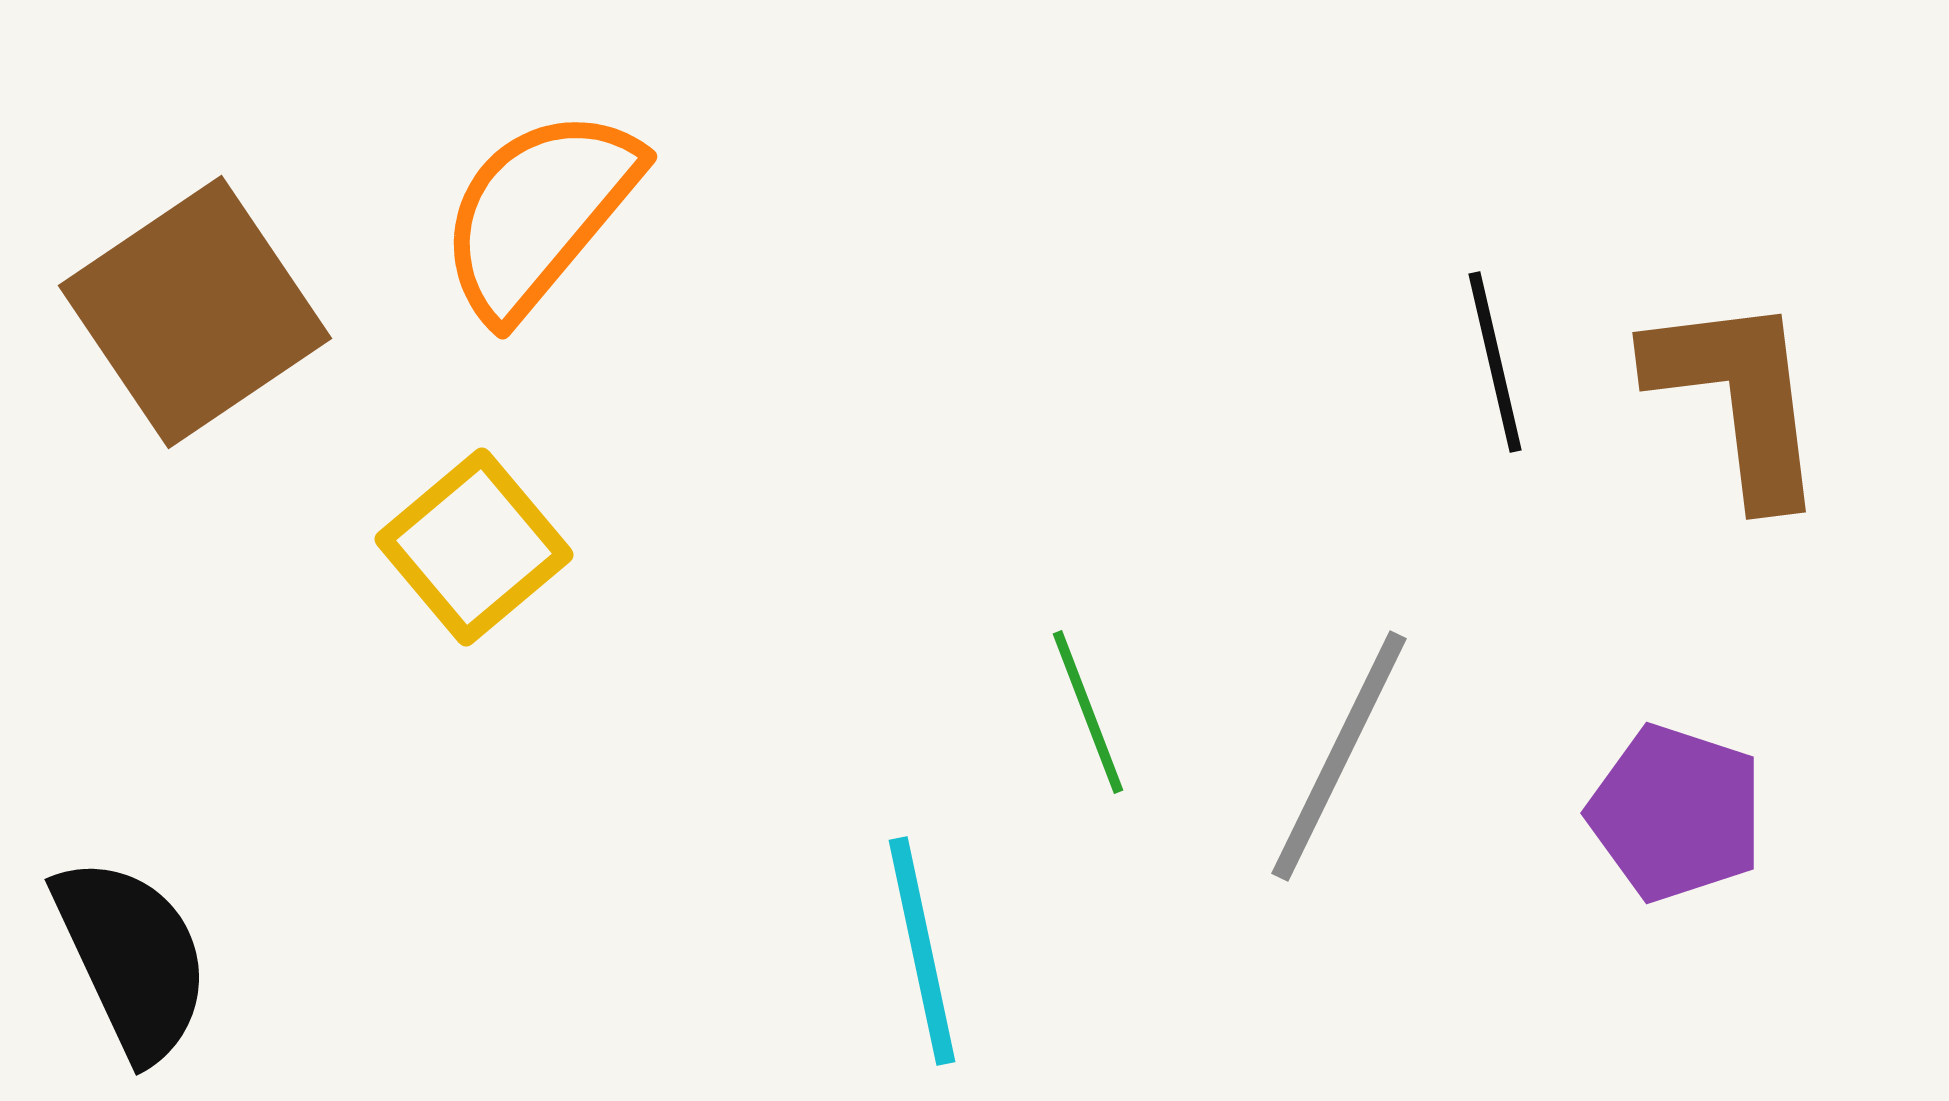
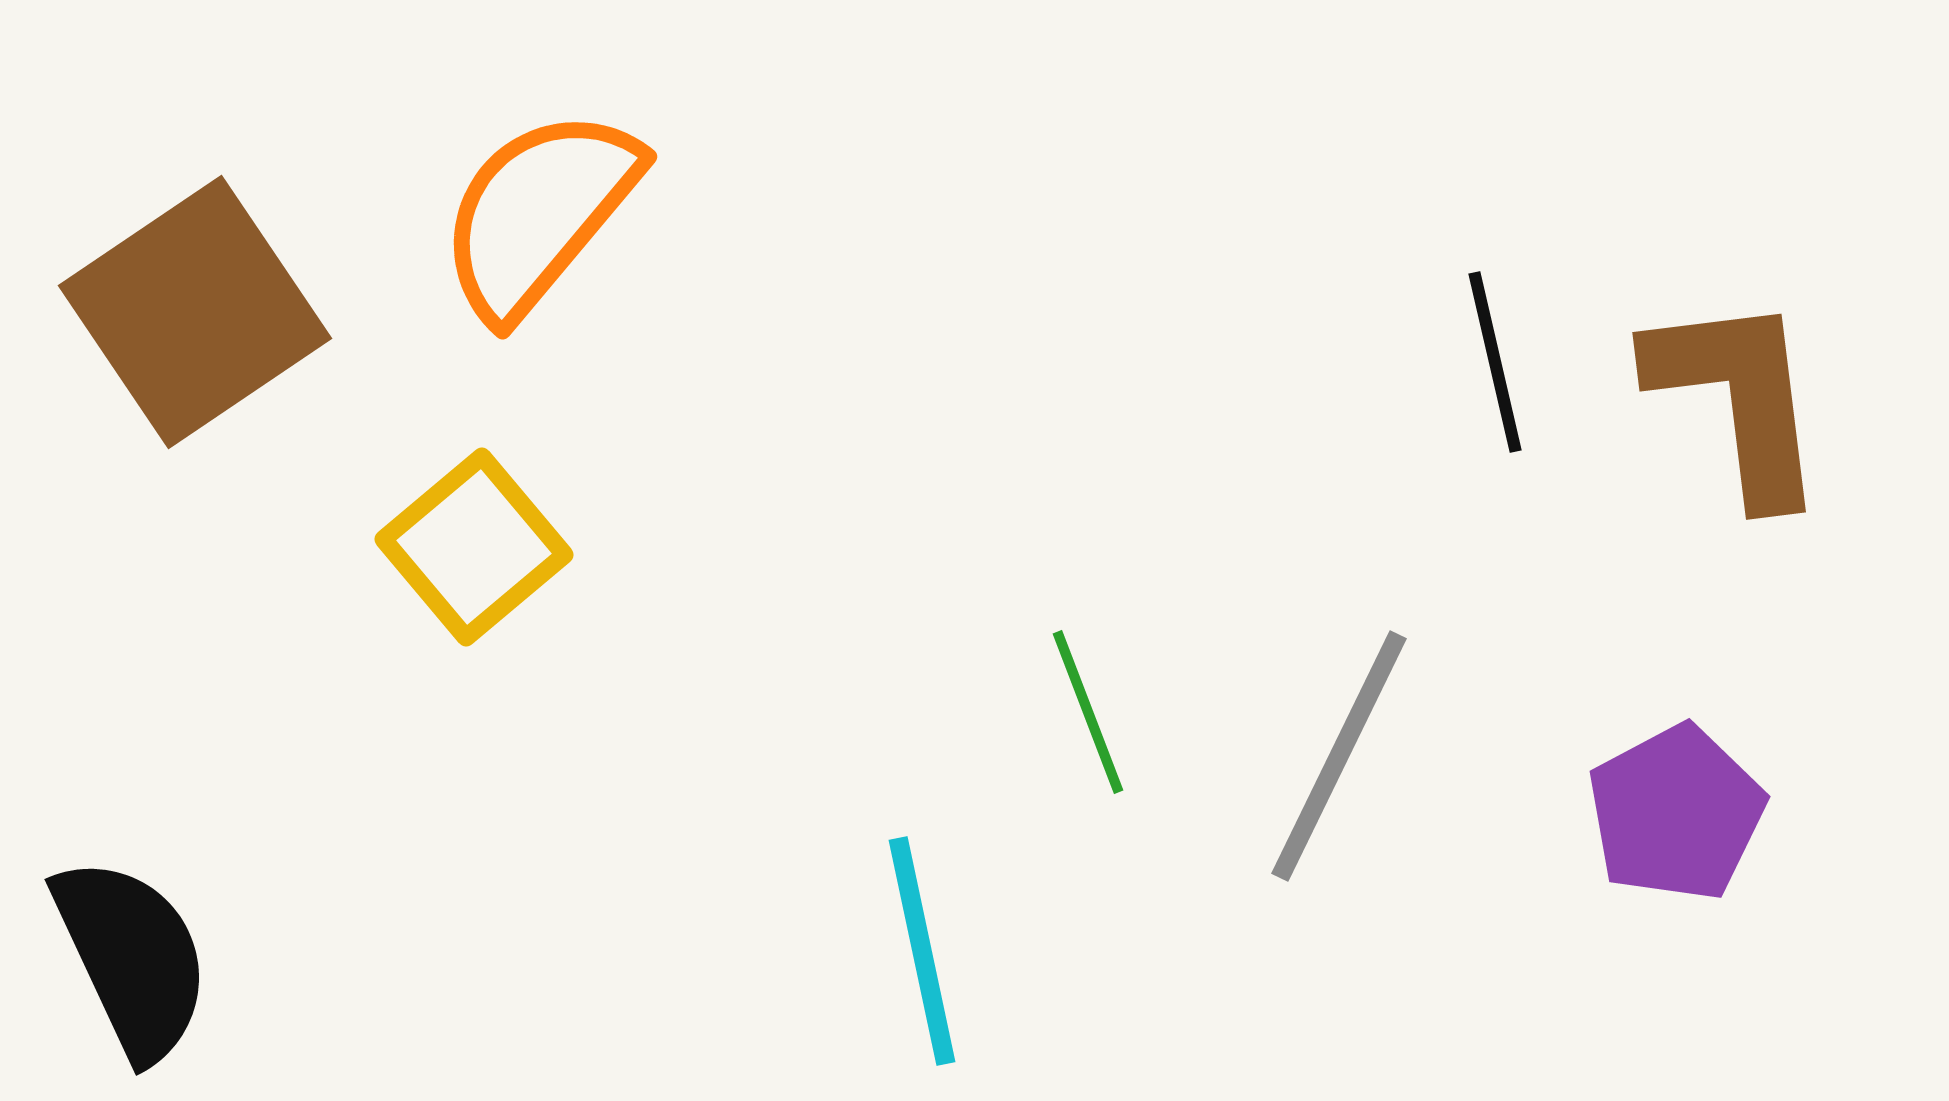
purple pentagon: rotated 26 degrees clockwise
